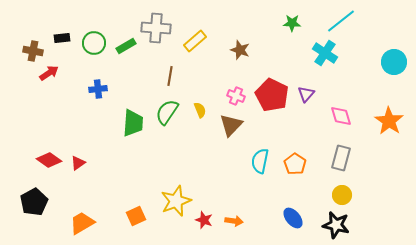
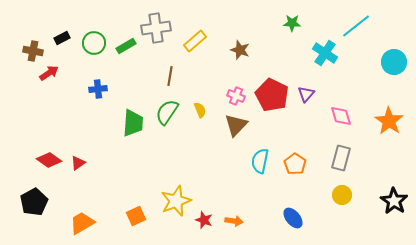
cyan line: moved 15 px right, 5 px down
gray cross: rotated 12 degrees counterclockwise
black rectangle: rotated 21 degrees counterclockwise
brown triangle: moved 5 px right
black star: moved 58 px right, 24 px up; rotated 20 degrees clockwise
